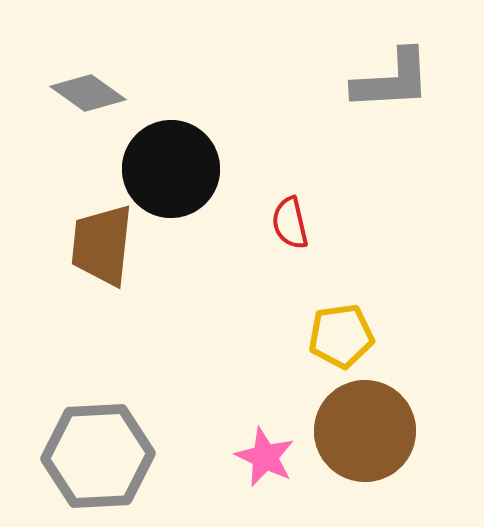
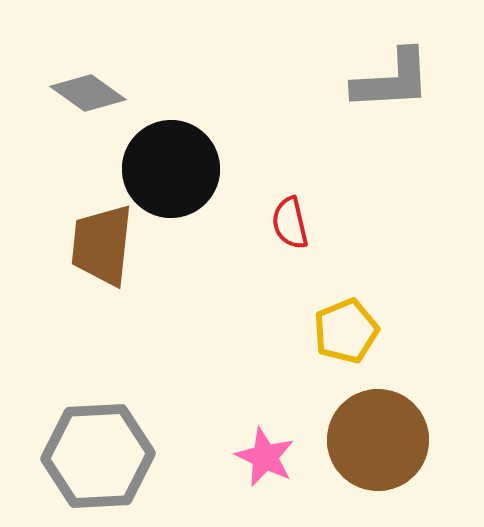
yellow pentagon: moved 5 px right, 5 px up; rotated 14 degrees counterclockwise
brown circle: moved 13 px right, 9 px down
